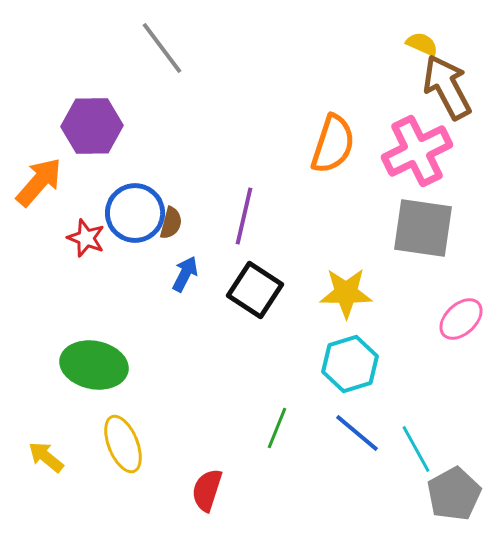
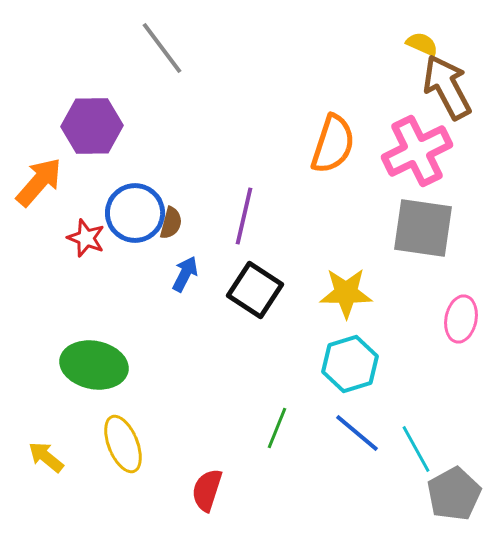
pink ellipse: rotated 36 degrees counterclockwise
